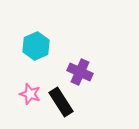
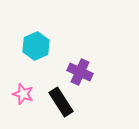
pink star: moved 7 px left
